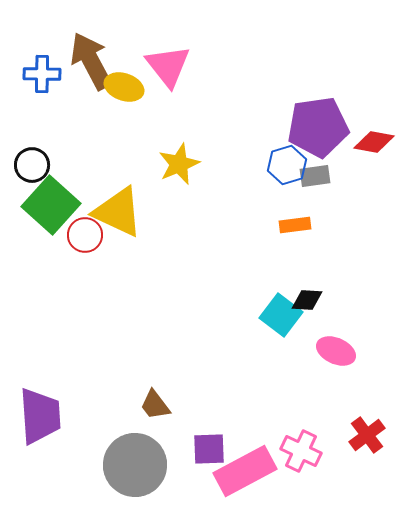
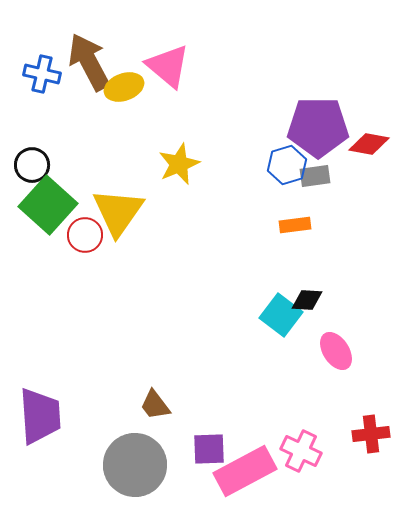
brown arrow: moved 2 px left, 1 px down
pink triangle: rotated 12 degrees counterclockwise
blue cross: rotated 12 degrees clockwise
yellow ellipse: rotated 39 degrees counterclockwise
purple pentagon: rotated 8 degrees clockwise
red diamond: moved 5 px left, 2 px down
green square: moved 3 px left
yellow triangle: rotated 40 degrees clockwise
pink ellipse: rotated 33 degrees clockwise
red cross: moved 4 px right, 1 px up; rotated 30 degrees clockwise
